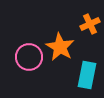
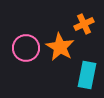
orange cross: moved 6 px left
pink circle: moved 3 px left, 9 px up
